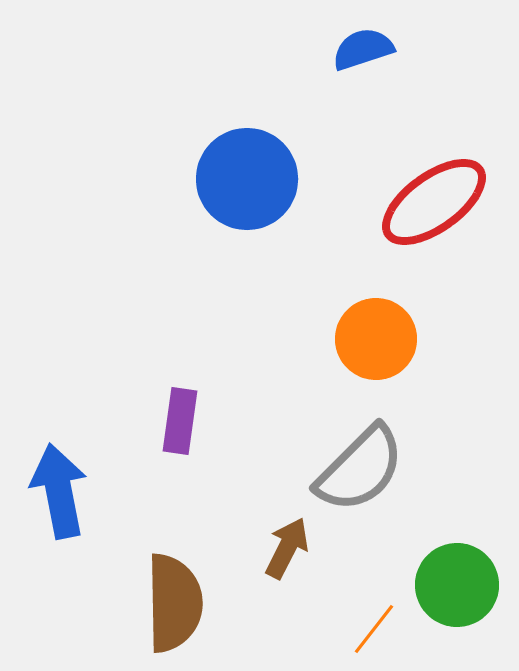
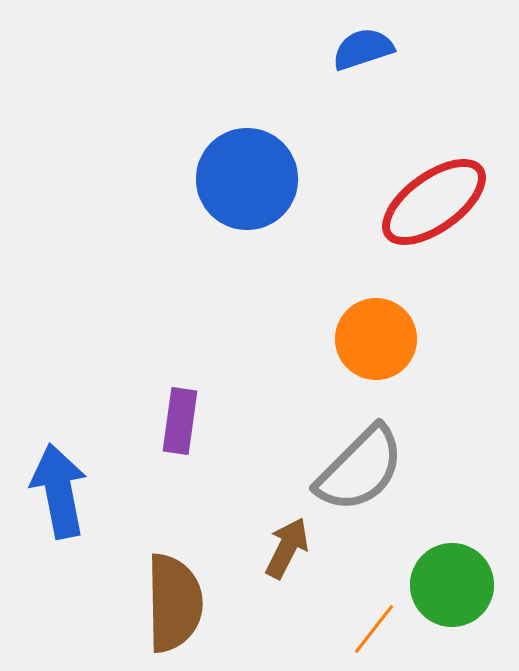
green circle: moved 5 px left
